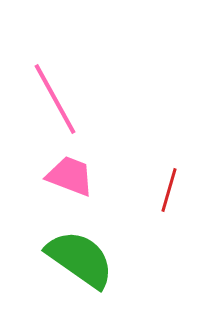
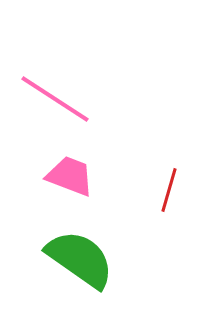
pink line: rotated 28 degrees counterclockwise
